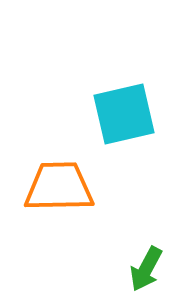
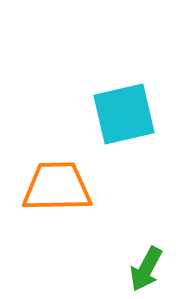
orange trapezoid: moved 2 px left
